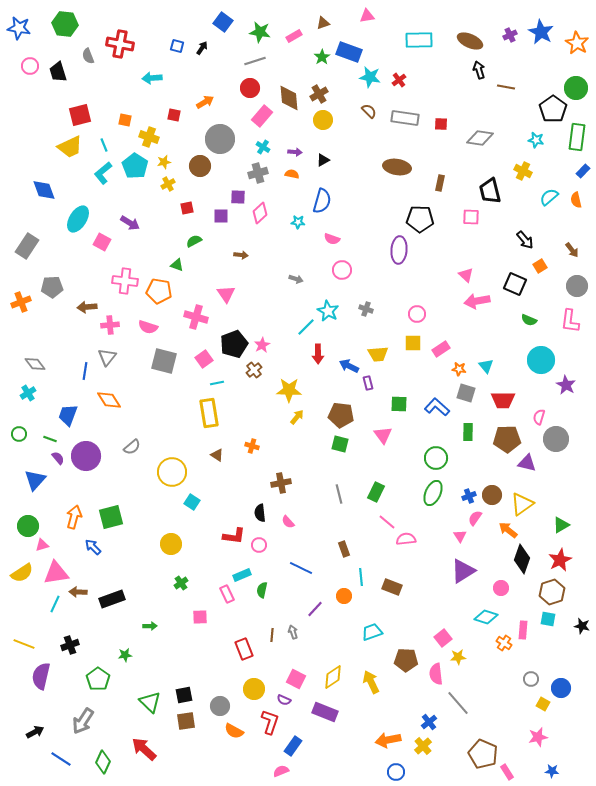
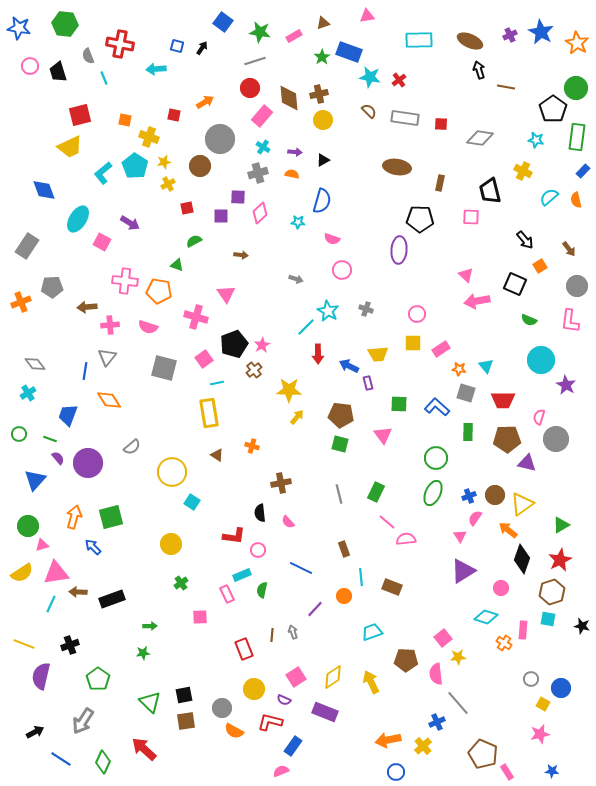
cyan arrow at (152, 78): moved 4 px right, 9 px up
brown cross at (319, 94): rotated 18 degrees clockwise
cyan line at (104, 145): moved 67 px up
brown arrow at (572, 250): moved 3 px left, 1 px up
gray square at (164, 361): moved 7 px down
purple circle at (86, 456): moved 2 px right, 7 px down
brown circle at (492, 495): moved 3 px right
pink circle at (259, 545): moved 1 px left, 5 px down
cyan line at (55, 604): moved 4 px left
green star at (125, 655): moved 18 px right, 2 px up
pink square at (296, 679): moved 2 px up; rotated 30 degrees clockwise
gray circle at (220, 706): moved 2 px right, 2 px down
red L-shape at (270, 722): rotated 95 degrees counterclockwise
blue cross at (429, 722): moved 8 px right; rotated 14 degrees clockwise
pink star at (538, 737): moved 2 px right, 3 px up
